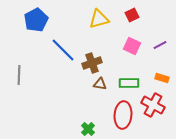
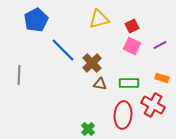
red square: moved 11 px down
brown cross: rotated 24 degrees counterclockwise
